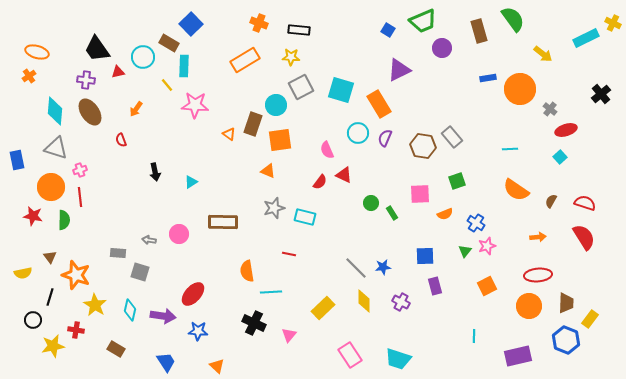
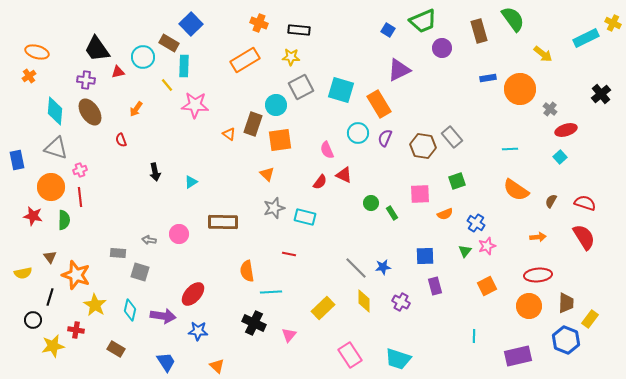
orange triangle at (268, 171): moved 1 px left, 3 px down; rotated 21 degrees clockwise
